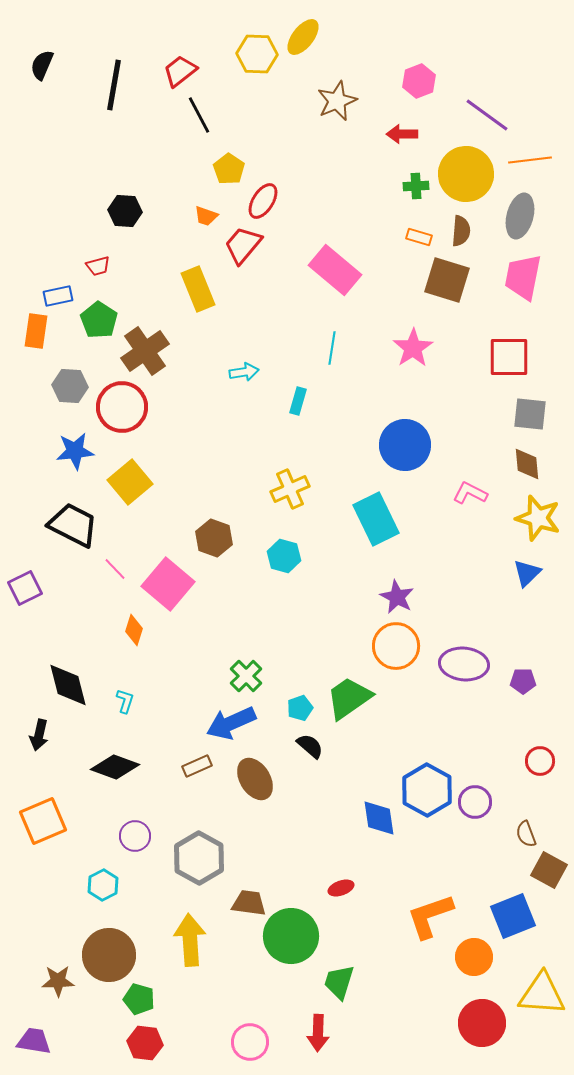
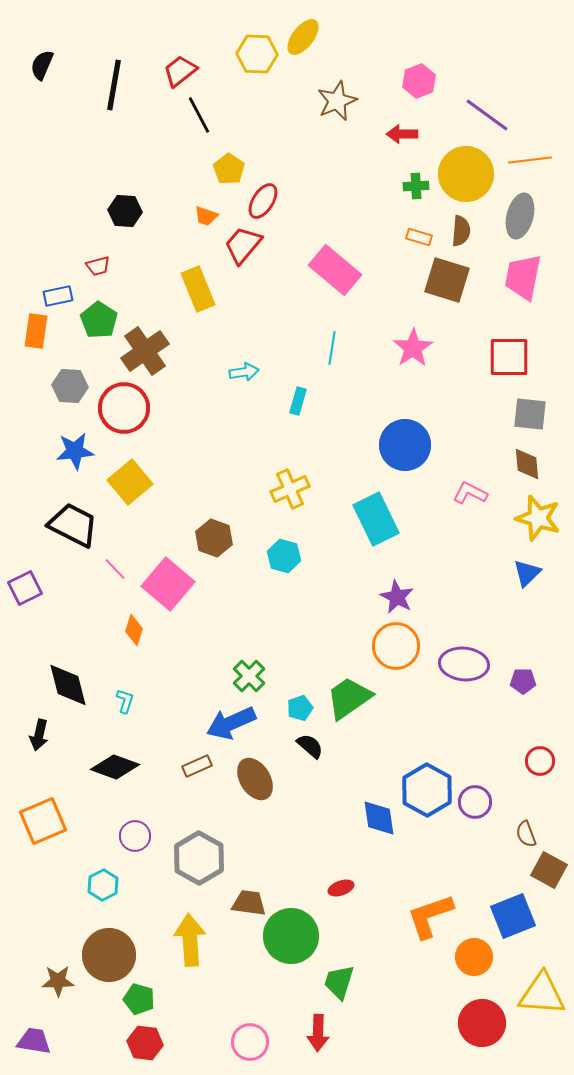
red circle at (122, 407): moved 2 px right, 1 px down
green cross at (246, 676): moved 3 px right
